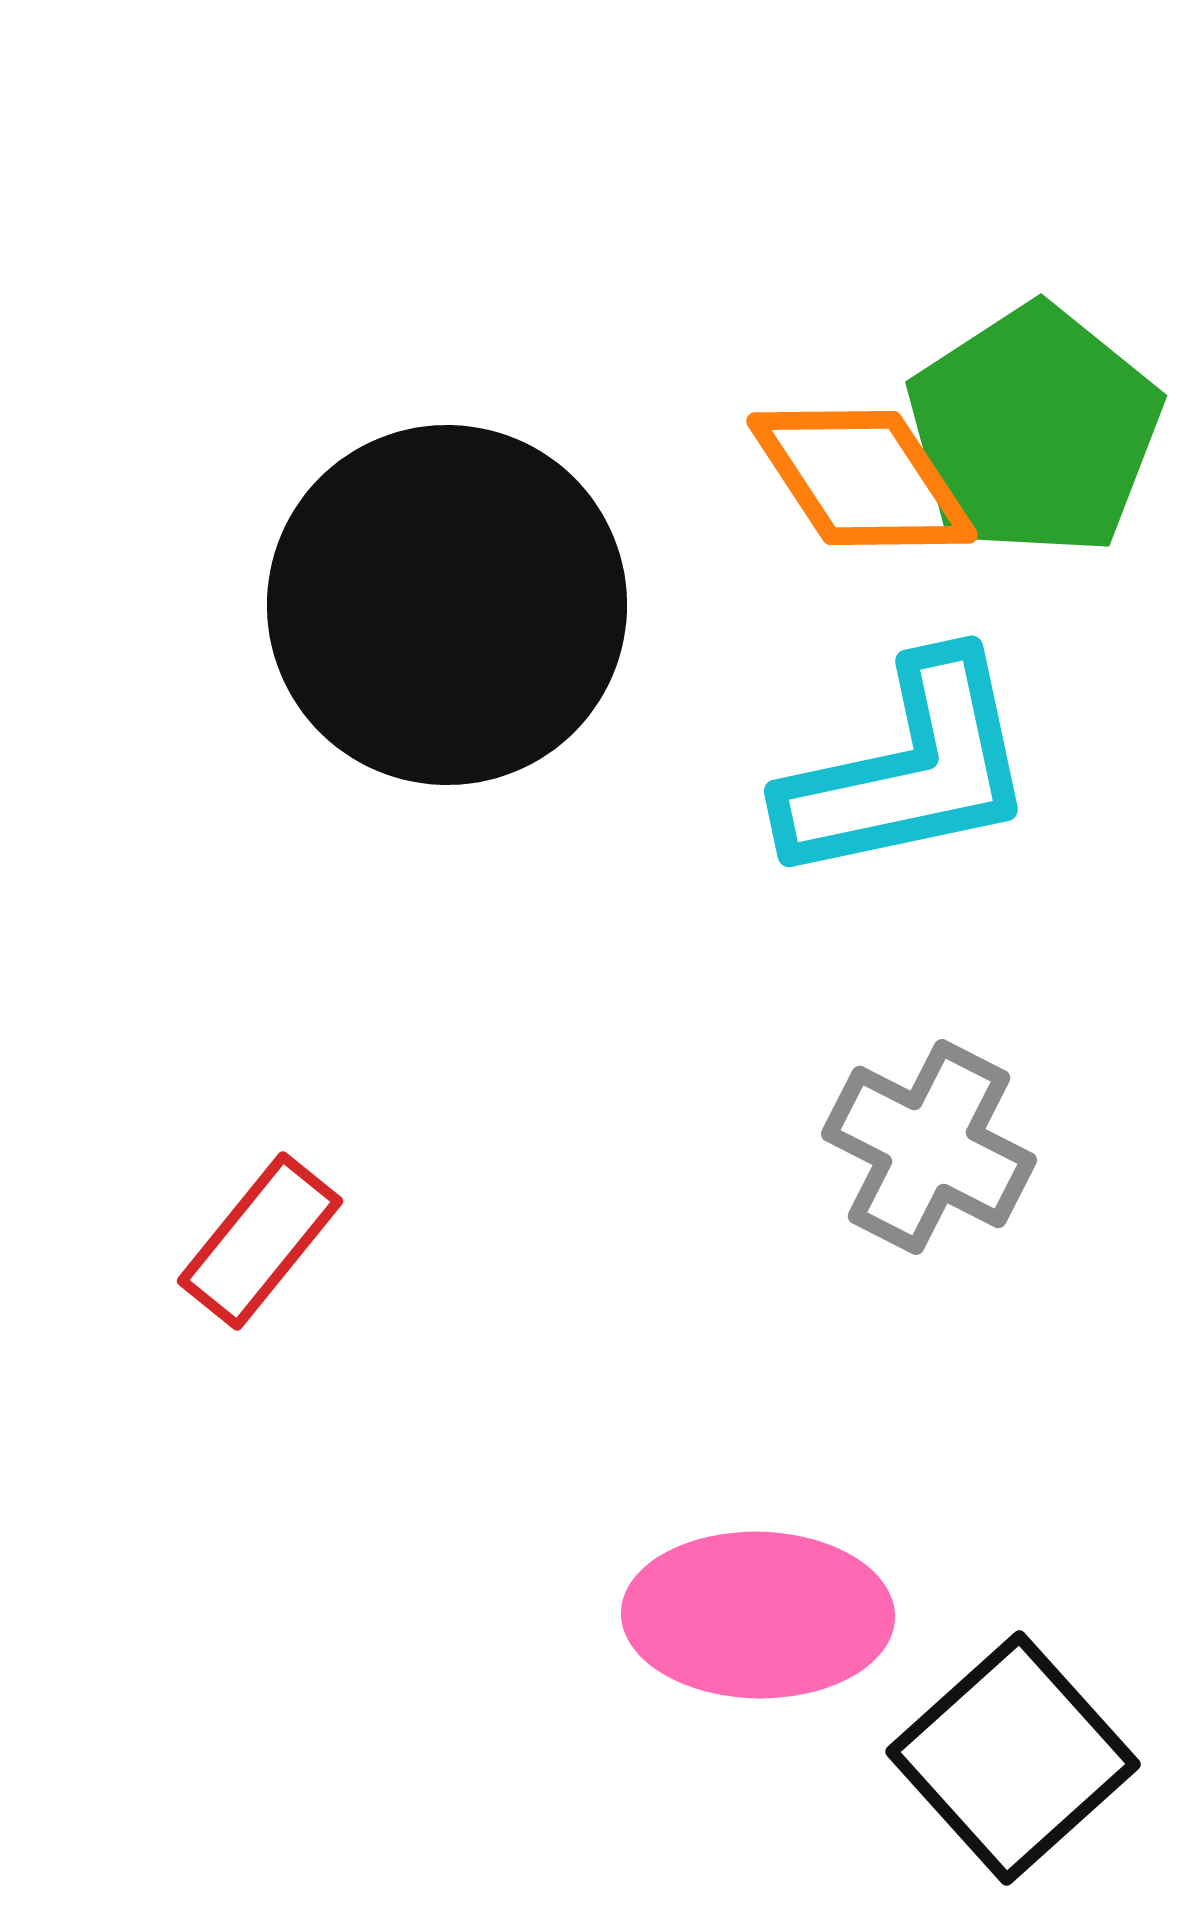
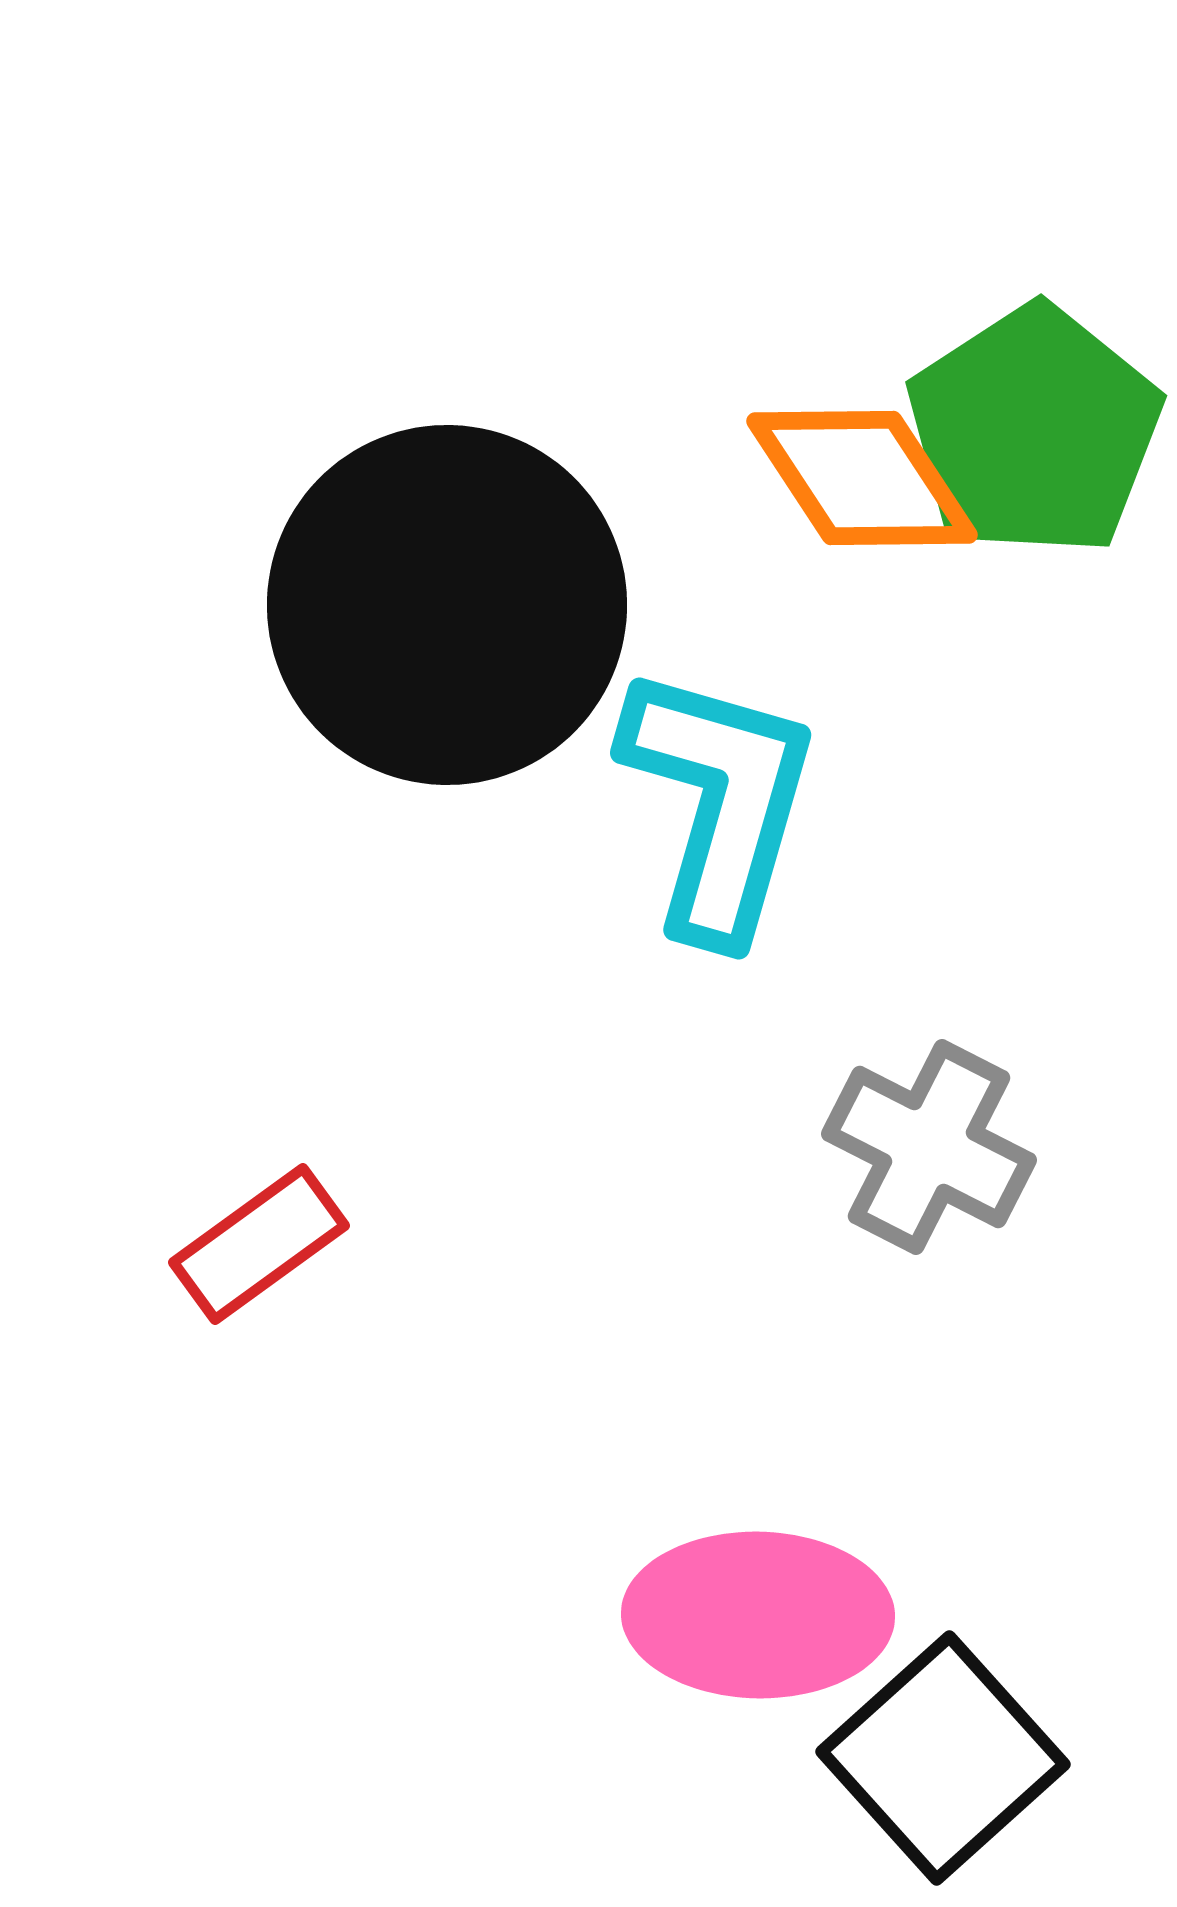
cyan L-shape: moved 190 px left, 32 px down; rotated 62 degrees counterclockwise
red rectangle: moved 1 px left, 3 px down; rotated 15 degrees clockwise
black square: moved 70 px left
